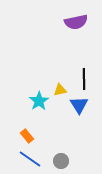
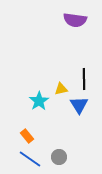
purple semicircle: moved 1 px left, 2 px up; rotated 20 degrees clockwise
yellow triangle: moved 1 px right, 1 px up
gray circle: moved 2 px left, 4 px up
